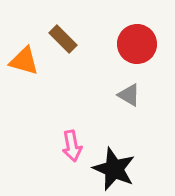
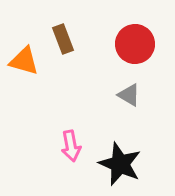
brown rectangle: rotated 24 degrees clockwise
red circle: moved 2 px left
pink arrow: moved 1 px left
black star: moved 6 px right, 5 px up
